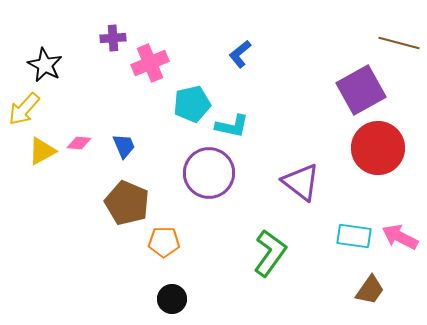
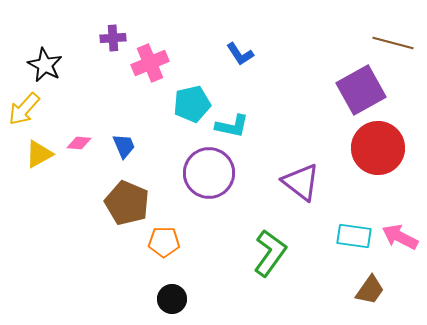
brown line: moved 6 px left
blue L-shape: rotated 84 degrees counterclockwise
yellow triangle: moved 3 px left, 3 px down
